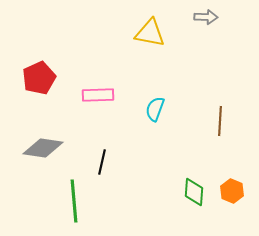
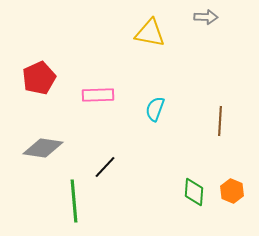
black line: moved 3 px right, 5 px down; rotated 30 degrees clockwise
